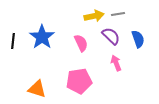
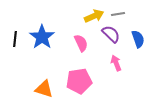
yellow arrow: rotated 12 degrees counterclockwise
purple semicircle: moved 2 px up
black line: moved 2 px right, 2 px up
orange triangle: moved 7 px right
